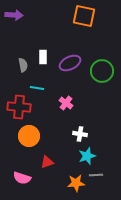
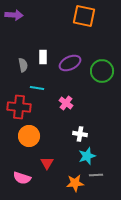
red triangle: moved 1 px down; rotated 40 degrees counterclockwise
orange star: moved 1 px left
